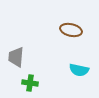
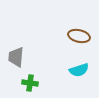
brown ellipse: moved 8 px right, 6 px down
cyan semicircle: rotated 30 degrees counterclockwise
